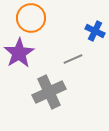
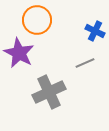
orange circle: moved 6 px right, 2 px down
purple star: rotated 12 degrees counterclockwise
gray line: moved 12 px right, 4 px down
